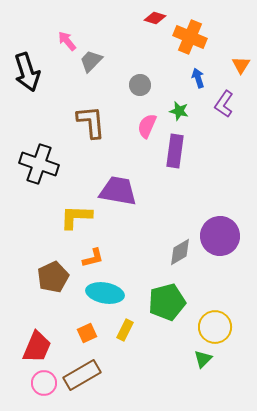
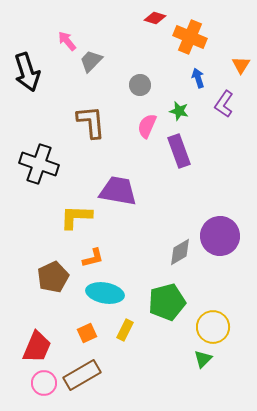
purple rectangle: moved 4 px right; rotated 28 degrees counterclockwise
yellow circle: moved 2 px left
